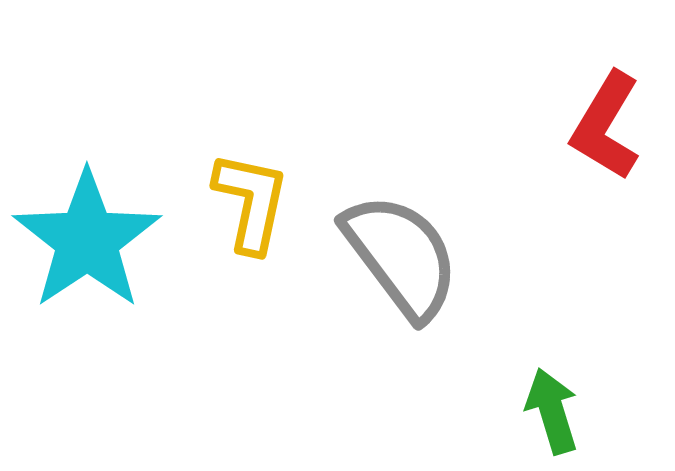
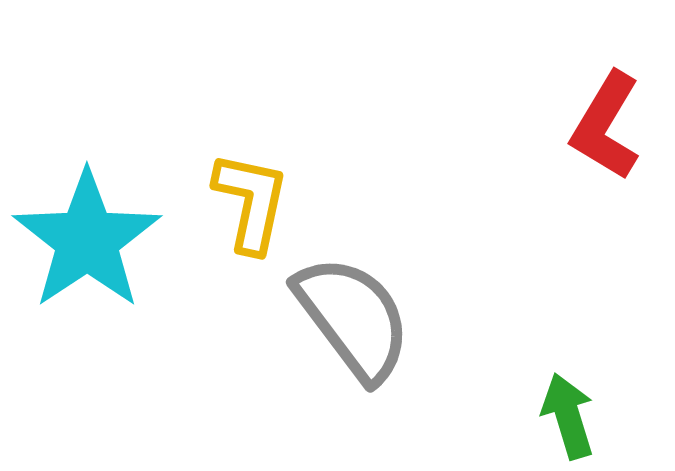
gray semicircle: moved 48 px left, 62 px down
green arrow: moved 16 px right, 5 px down
